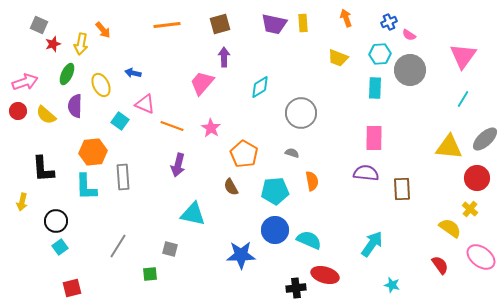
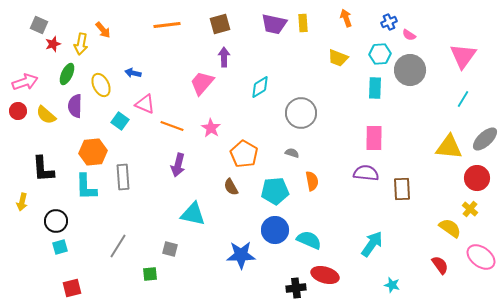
cyan square at (60, 247): rotated 21 degrees clockwise
